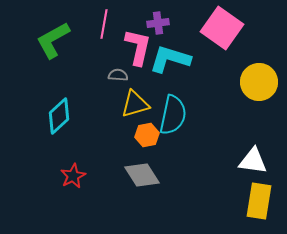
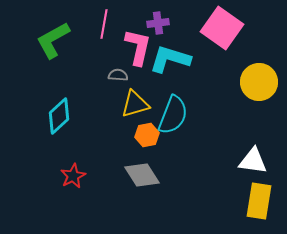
cyan semicircle: rotated 9 degrees clockwise
